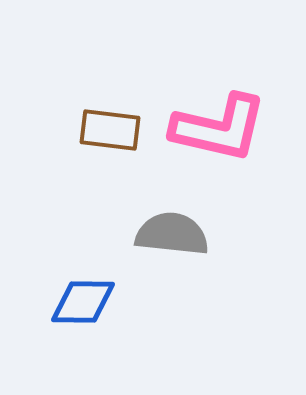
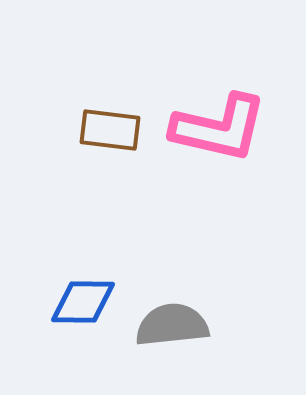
gray semicircle: moved 91 px down; rotated 12 degrees counterclockwise
